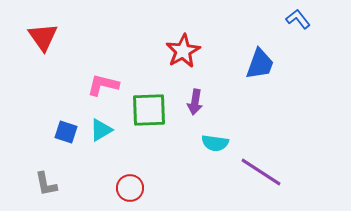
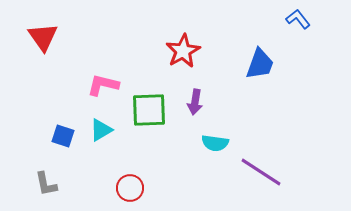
blue square: moved 3 px left, 4 px down
